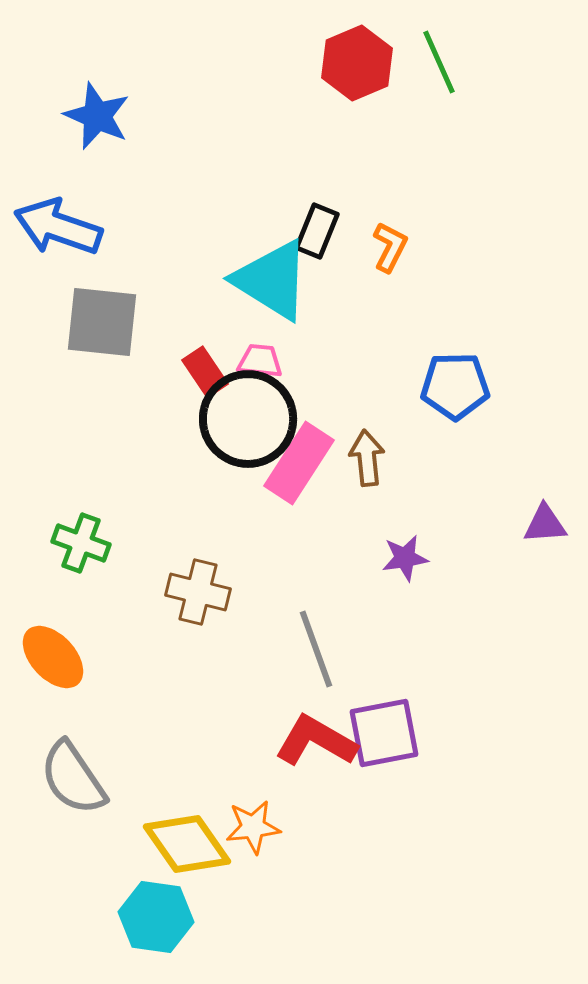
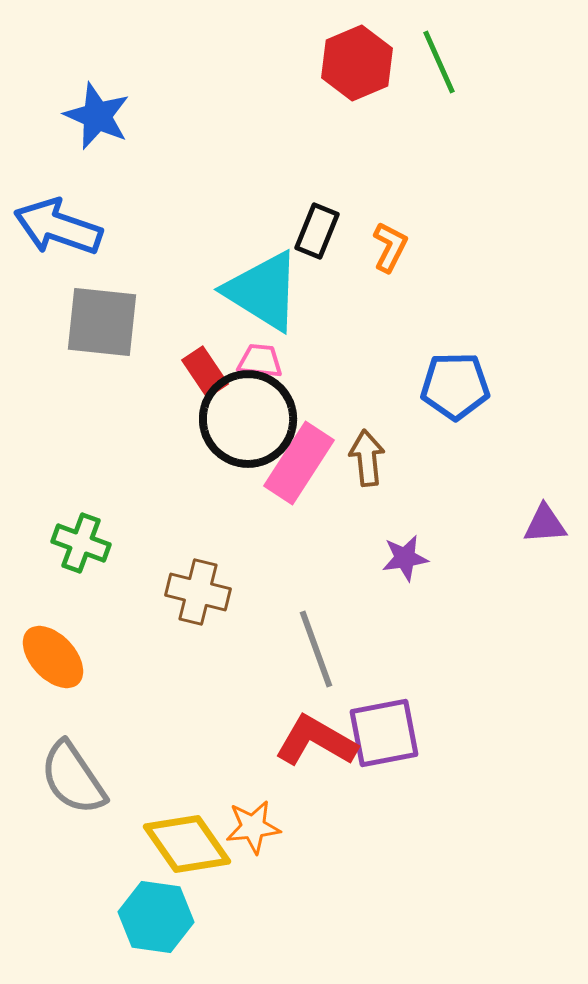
cyan triangle: moved 9 px left, 11 px down
